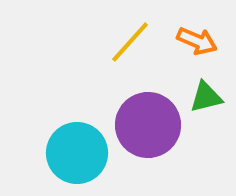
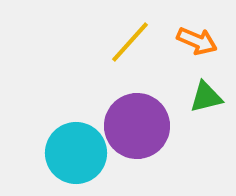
purple circle: moved 11 px left, 1 px down
cyan circle: moved 1 px left
